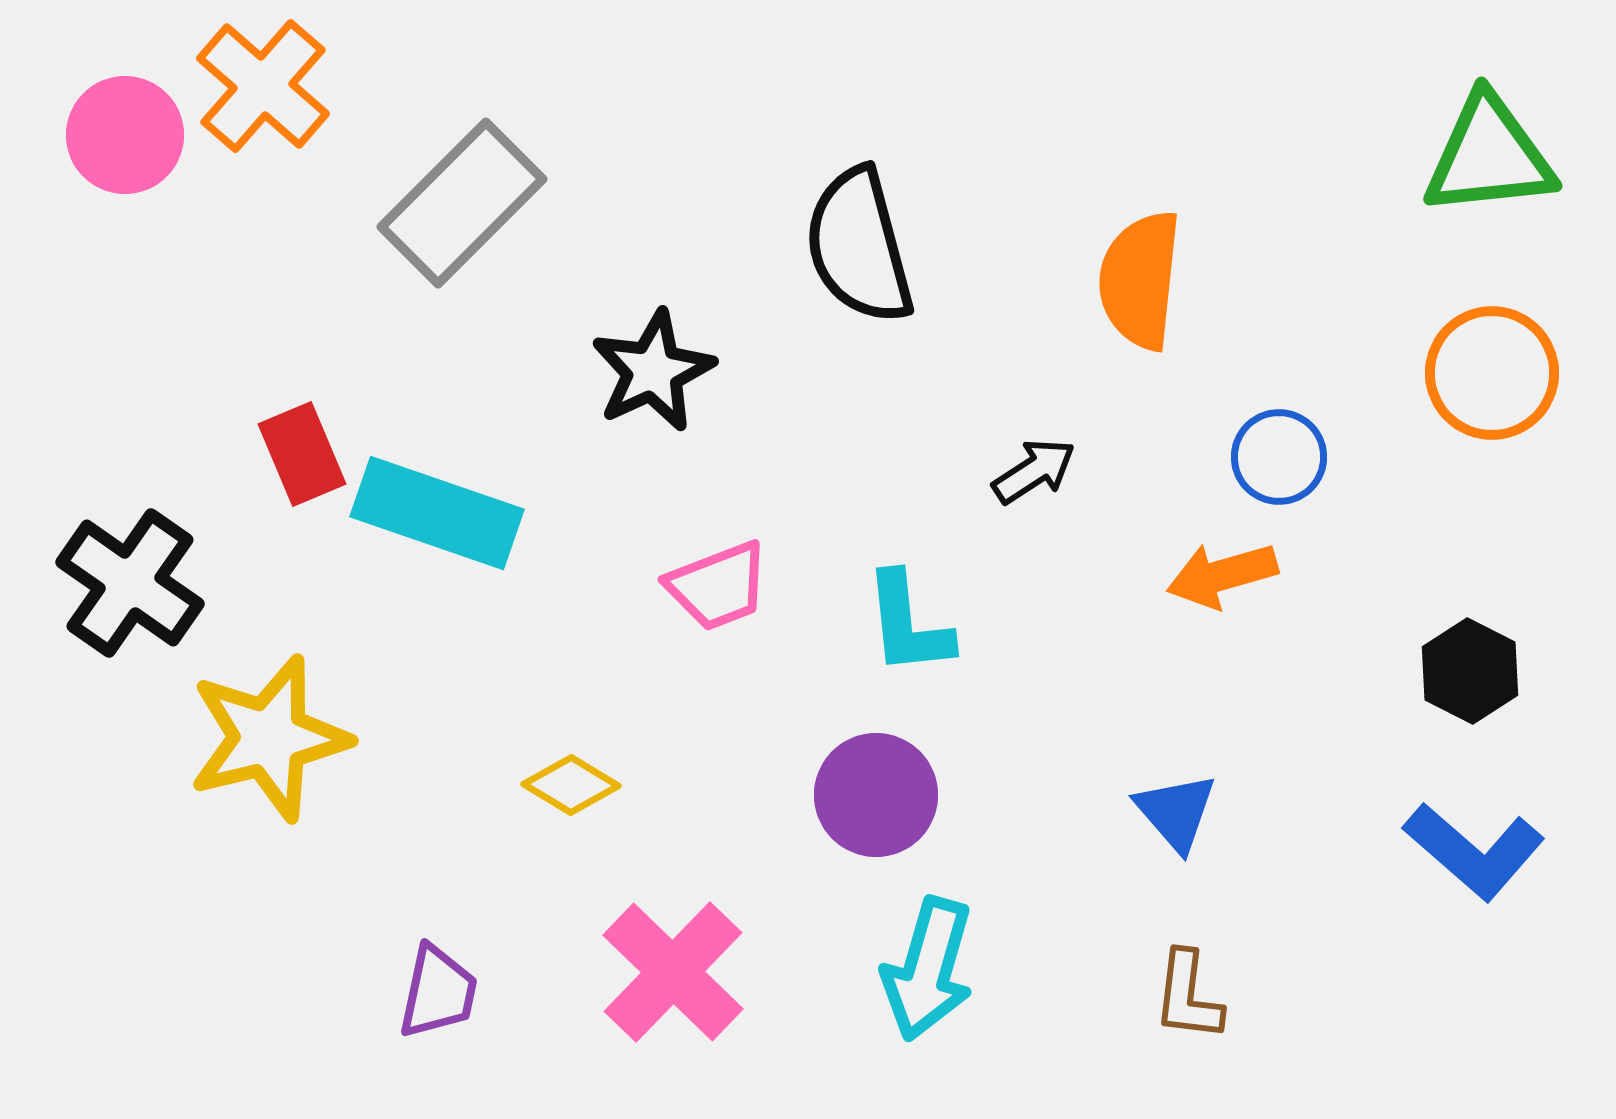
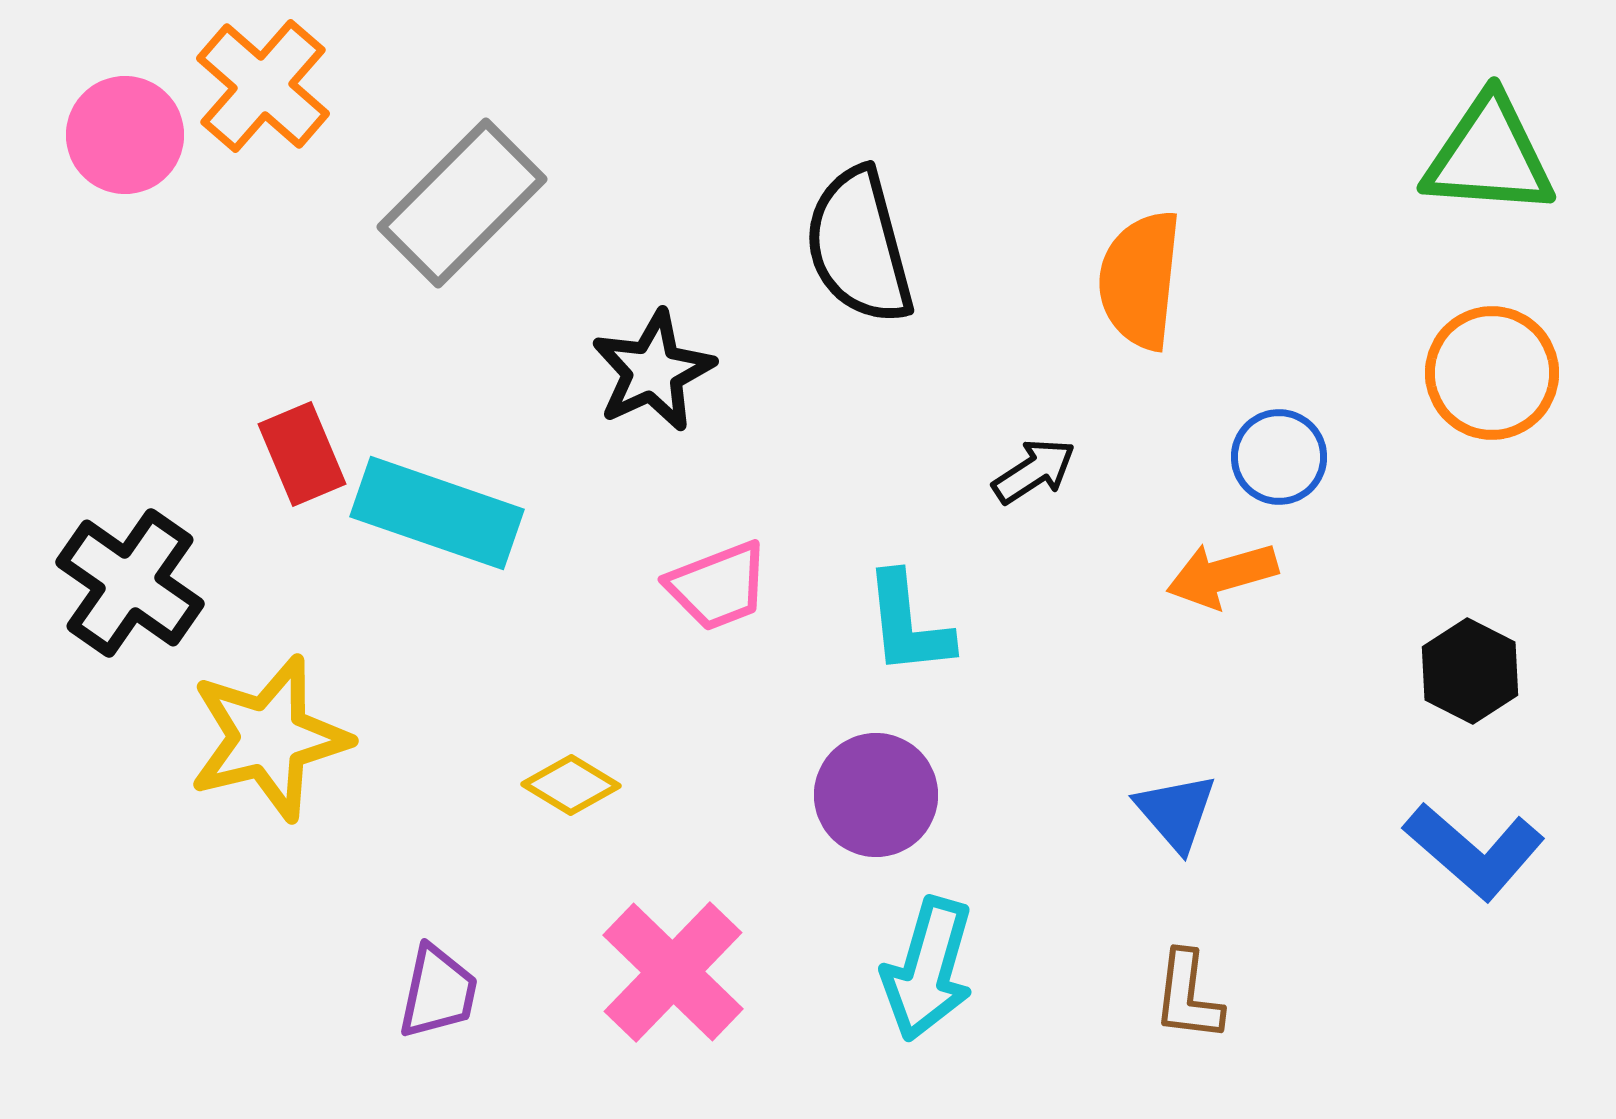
green triangle: rotated 10 degrees clockwise
